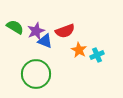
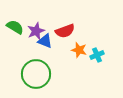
orange star: rotated 14 degrees counterclockwise
